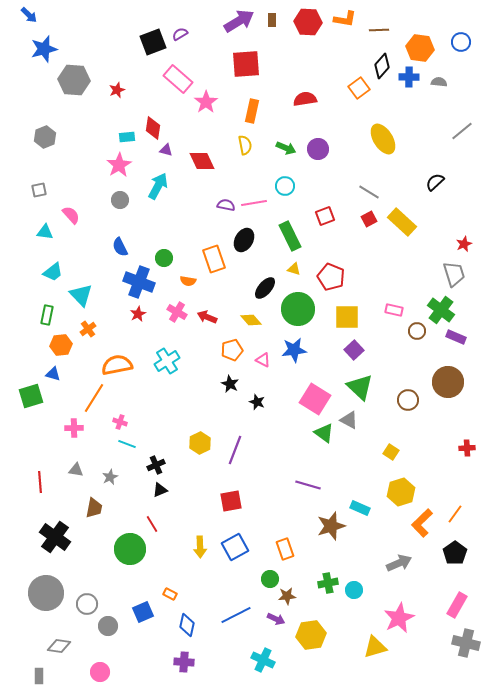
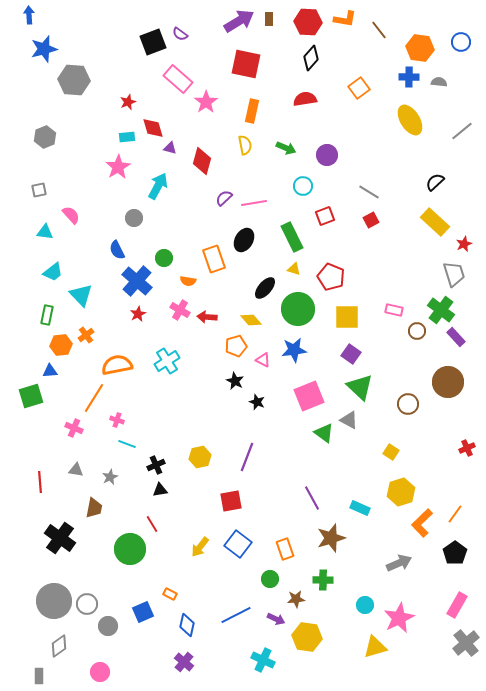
blue arrow at (29, 15): rotated 138 degrees counterclockwise
brown rectangle at (272, 20): moved 3 px left, 1 px up
brown line at (379, 30): rotated 54 degrees clockwise
purple semicircle at (180, 34): rotated 112 degrees counterclockwise
red square at (246, 64): rotated 16 degrees clockwise
black diamond at (382, 66): moved 71 px left, 8 px up
red star at (117, 90): moved 11 px right, 12 px down
red diamond at (153, 128): rotated 25 degrees counterclockwise
yellow ellipse at (383, 139): moved 27 px right, 19 px up
purple circle at (318, 149): moved 9 px right, 6 px down
purple triangle at (166, 150): moved 4 px right, 2 px up
red diamond at (202, 161): rotated 40 degrees clockwise
pink star at (119, 165): moved 1 px left, 2 px down
cyan circle at (285, 186): moved 18 px right
gray circle at (120, 200): moved 14 px right, 18 px down
purple semicircle at (226, 205): moved 2 px left, 7 px up; rotated 54 degrees counterclockwise
red square at (369, 219): moved 2 px right, 1 px down
yellow rectangle at (402, 222): moved 33 px right
green rectangle at (290, 236): moved 2 px right, 1 px down
blue semicircle at (120, 247): moved 3 px left, 3 px down
blue cross at (139, 282): moved 2 px left, 1 px up; rotated 20 degrees clockwise
pink cross at (177, 312): moved 3 px right, 2 px up
red arrow at (207, 317): rotated 18 degrees counterclockwise
orange cross at (88, 329): moved 2 px left, 6 px down
purple rectangle at (456, 337): rotated 24 degrees clockwise
orange pentagon at (232, 350): moved 4 px right, 4 px up
purple square at (354, 350): moved 3 px left, 4 px down; rotated 12 degrees counterclockwise
blue triangle at (53, 374): moved 3 px left, 3 px up; rotated 21 degrees counterclockwise
black star at (230, 384): moved 5 px right, 3 px up
pink square at (315, 399): moved 6 px left, 3 px up; rotated 36 degrees clockwise
brown circle at (408, 400): moved 4 px down
pink cross at (120, 422): moved 3 px left, 2 px up
pink cross at (74, 428): rotated 24 degrees clockwise
yellow hexagon at (200, 443): moved 14 px down; rotated 15 degrees clockwise
red cross at (467, 448): rotated 21 degrees counterclockwise
purple line at (235, 450): moved 12 px right, 7 px down
purple line at (308, 485): moved 4 px right, 13 px down; rotated 45 degrees clockwise
black triangle at (160, 490): rotated 14 degrees clockwise
brown star at (331, 526): moved 12 px down
black cross at (55, 537): moved 5 px right, 1 px down
yellow arrow at (200, 547): rotated 40 degrees clockwise
blue square at (235, 547): moved 3 px right, 3 px up; rotated 24 degrees counterclockwise
green cross at (328, 583): moved 5 px left, 3 px up; rotated 12 degrees clockwise
cyan circle at (354, 590): moved 11 px right, 15 px down
gray circle at (46, 593): moved 8 px right, 8 px down
brown star at (287, 596): moved 9 px right, 3 px down
yellow hexagon at (311, 635): moved 4 px left, 2 px down; rotated 16 degrees clockwise
gray cross at (466, 643): rotated 36 degrees clockwise
gray diamond at (59, 646): rotated 45 degrees counterclockwise
purple cross at (184, 662): rotated 36 degrees clockwise
